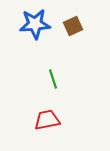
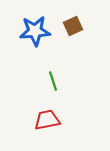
blue star: moved 7 px down
green line: moved 2 px down
